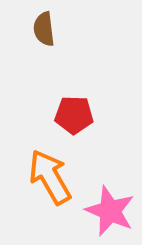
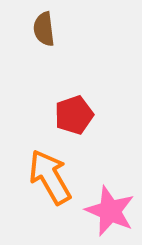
red pentagon: rotated 21 degrees counterclockwise
